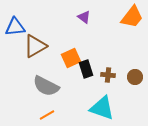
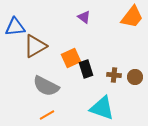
brown cross: moved 6 px right
